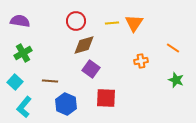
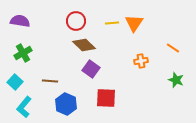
brown diamond: rotated 60 degrees clockwise
